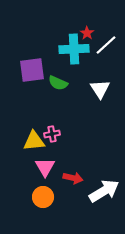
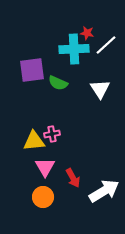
red star: rotated 24 degrees counterclockwise
red arrow: rotated 48 degrees clockwise
